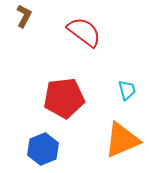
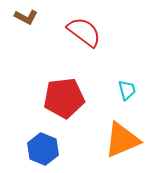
brown L-shape: moved 2 px right, 1 px down; rotated 90 degrees clockwise
blue hexagon: rotated 16 degrees counterclockwise
